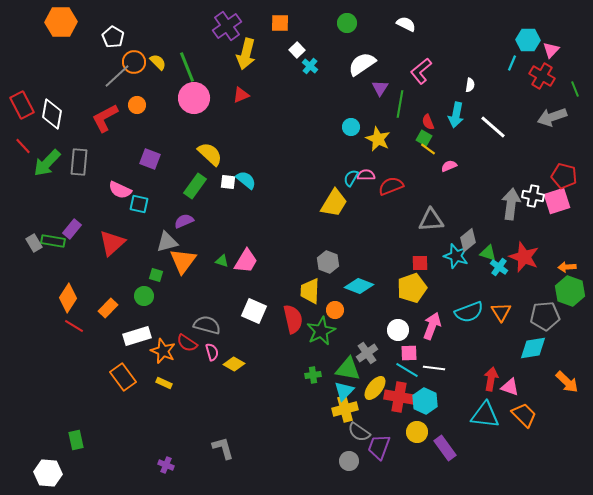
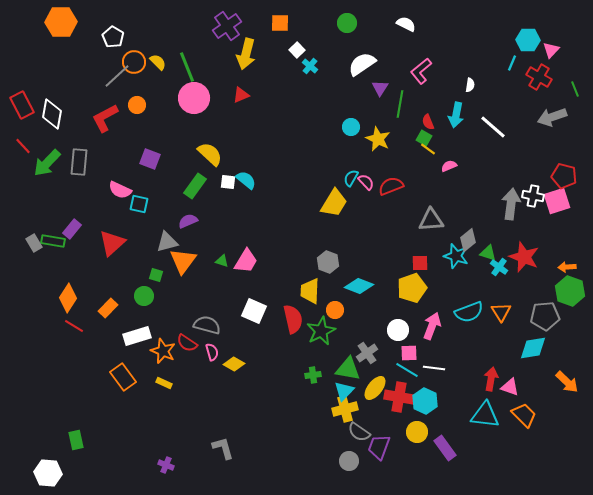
red cross at (542, 76): moved 3 px left, 1 px down
pink semicircle at (366, 175): moved 7 px down; rotated 48 degrees clockwise
purple semicircle at (184, 221): moved 4 px right
